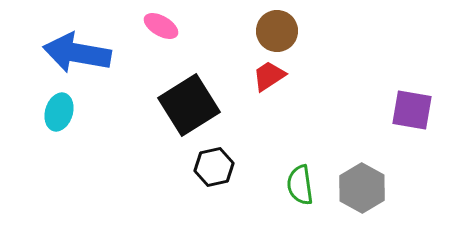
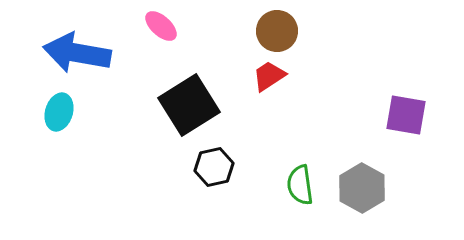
pink ellipse: rotated 12 degrees clockwise
purple square: moved 6 px left, 5 px down
